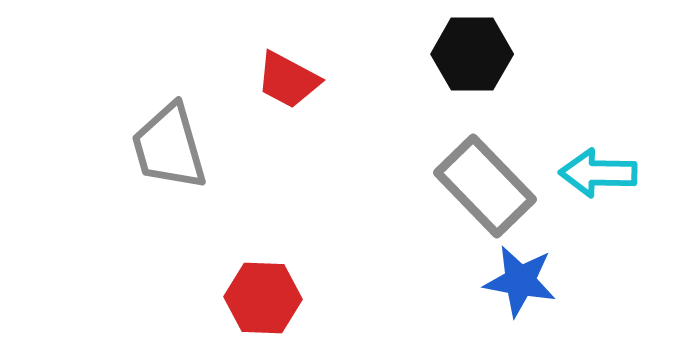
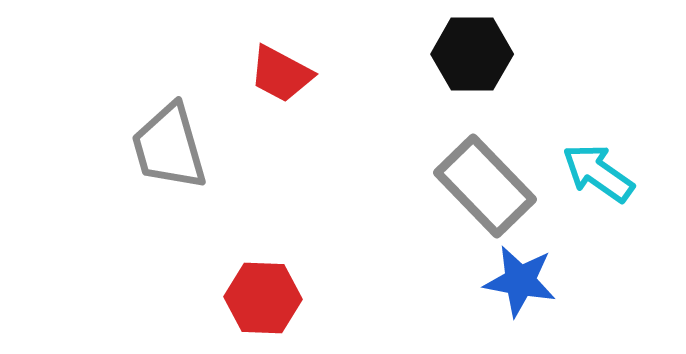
red trapezoid: moved 7 px left, 6 px up
cyan arrow: rotated 34 degrees clockwise
